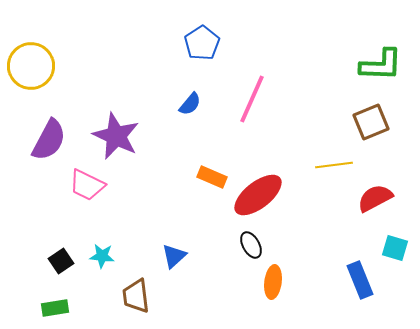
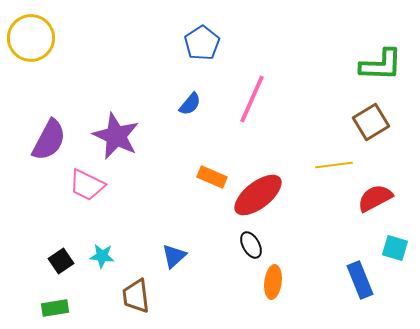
yellow circle: moved 28 px up
brown square: rotated 9 degrees counterclockwise
